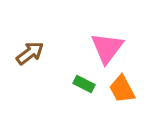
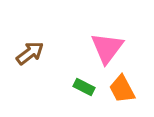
green rectangle: moved 3 px down
